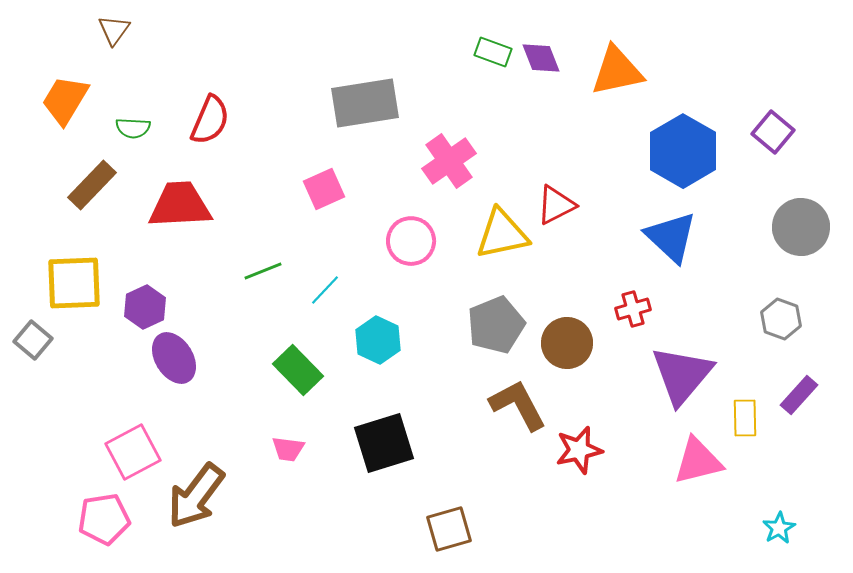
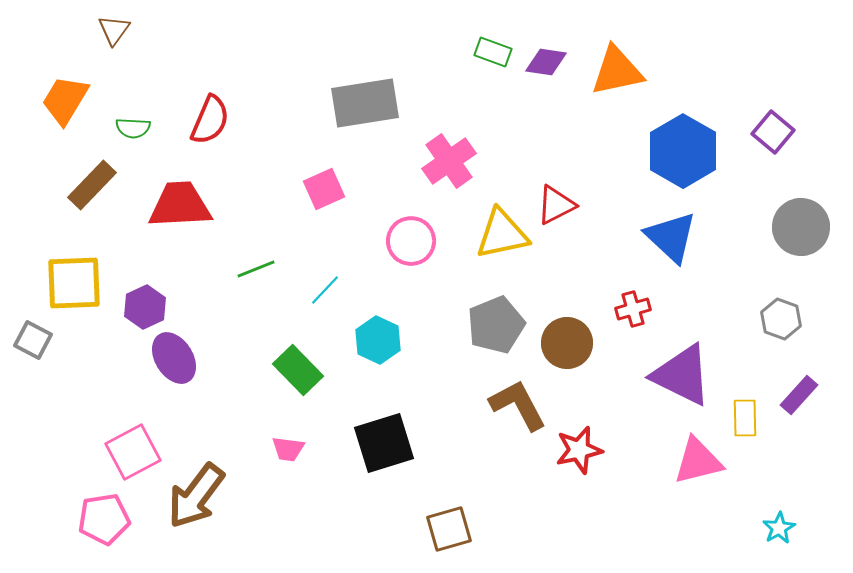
purple diamond at (541, 58): moved 5 px right, 4 px down; rotated 60 degrees counterclockwise
green line at (263, 271): moved 7 px left, 2 px up
gray square at (33, 340): rotated 12 degrees counterclockwise
purple triangle at (682, 375): rotated 44 degrees counterclockwise
